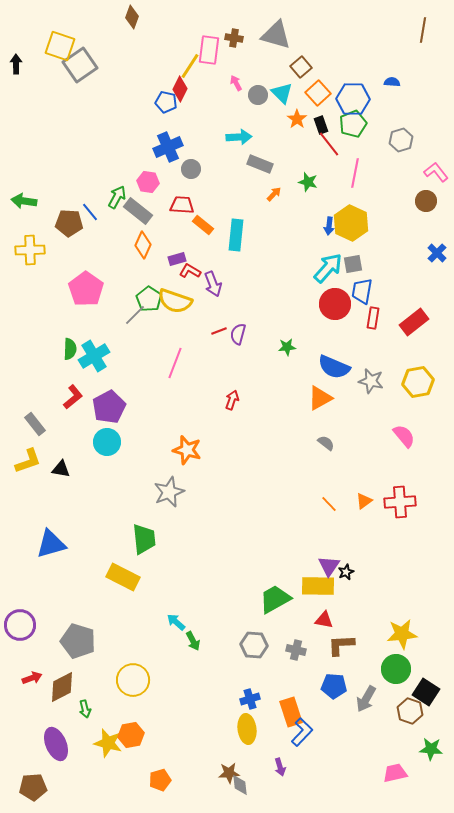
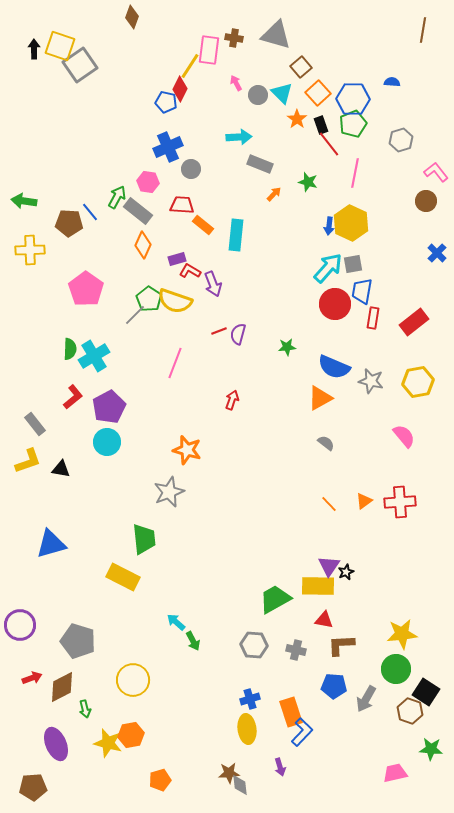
black arrow at (16, 64): moved 18 px right, 15 px up
